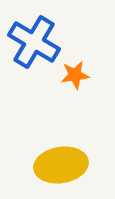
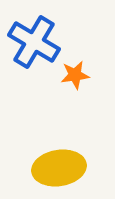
yellow ellipse: moved 2 px left, 3 px down
